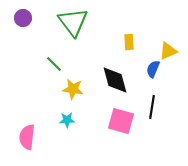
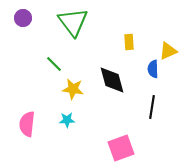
blue semicircle: rotated 24 degrees counterclockwise
black diamond: moved 3 px left
pink square: moved 27 px down; rotated 36 degrees counterclockwise
pink semicircle: moved 13 px up
